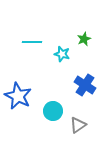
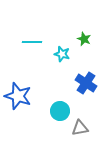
green star: rotated 24 degrees counterclockwise
blue cross: moved 1 px right, 2 px up
blue star: rotated 8 degrees counterclockwise
cyan circle: moved 7 px right
gray triangle: moved 2 px right, 3 px down; rotated 24 degrees clockwise
